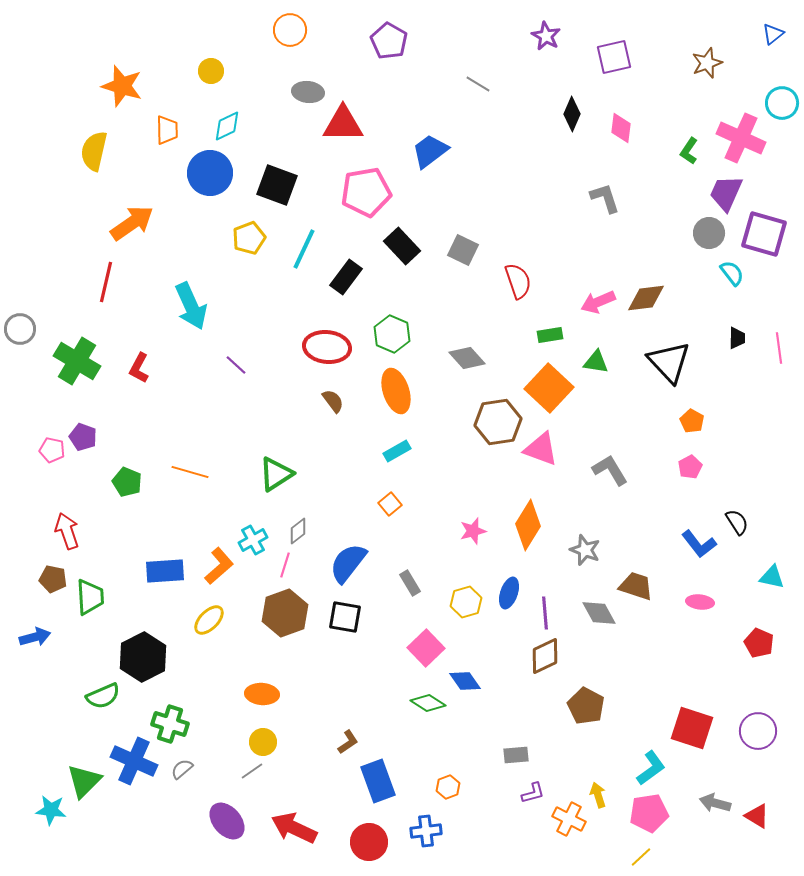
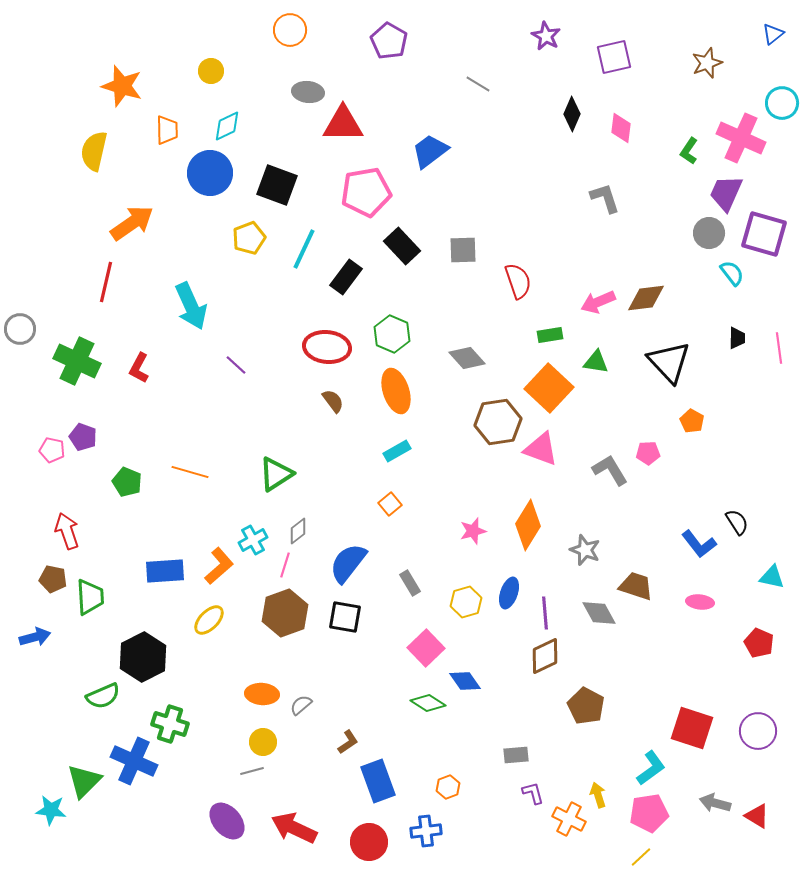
gray square at (463, 250): rotated 28 degrees counterclockwise
green cross at (77, 361): rotated 6 degrees counterclockwise
pink pentagon at (690, 467): moved 42 px left, 14 px up; rotated 25 degrees clockwise
gray semicircle at (182, 769): moved 119 px right, 64 px up
gray line at (252, 771): rotated 20 degrees clockwise
purple L-shape at (533, 793): rotated 90 degrees counterclockwise
